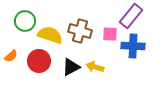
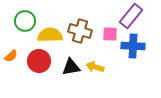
yellow semicircle: rotated 20 degrees counterclockwise
black triangle: rotated 18 degrees clockwise
